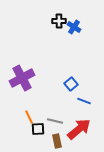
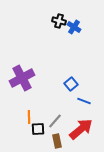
black cross: rotated 16 degrees clockwise
orange line: rotated 24 degrees clockwise
gray line: rotated 63 degrees counterclockwise
red arrow: moved 2 px right
